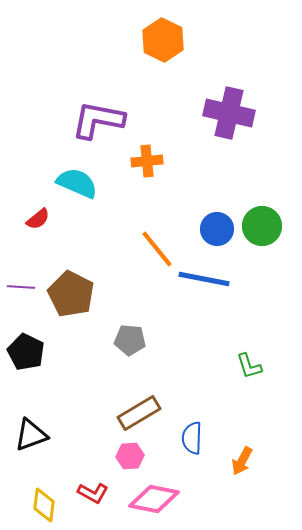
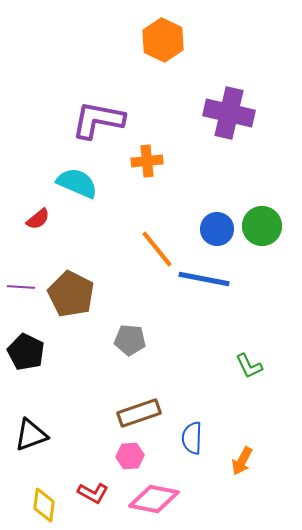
green L-shape: rotated 8 degrees counterclockwise
brown rectangle: rotated 12 degrees clockwise
